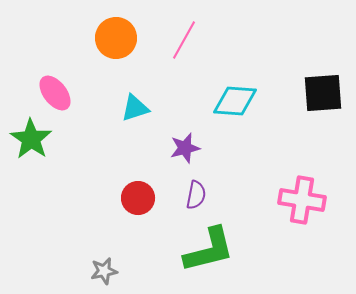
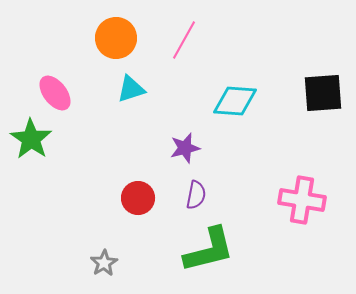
cyan triangle: moved 4 px left, 19 px up
gray star: moved 8 px up; rotated 20 degrees counterclockwise
